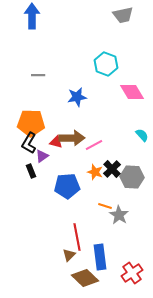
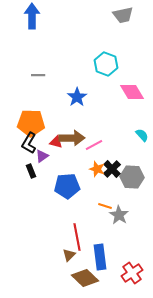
blue star: rotated 24 degrees counterclockwise
orange star: moved 2 px right, 3 px up
